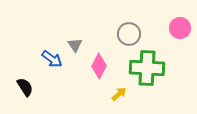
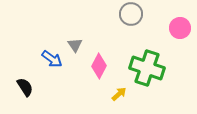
gray circle: moved 2 px right, 20 px up
green cross: rotated 16 degrees clockwise
